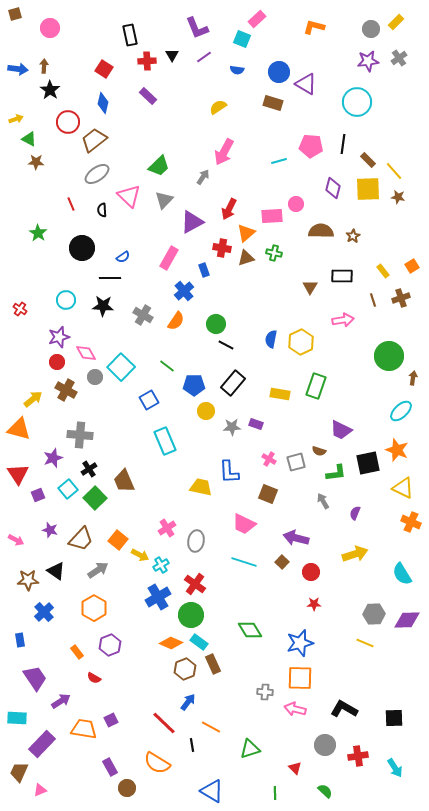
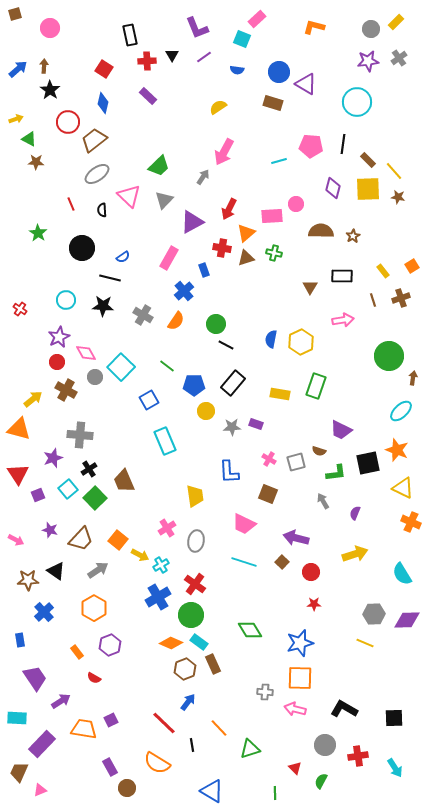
blue arrow at (18, 69): rotated 48 degrees counterclockwise
black line at (110, 278): rotated 15 degrees clockwise
purple star at (59, 337): rotated 10 degrees counterclockwise
yellow trapezoid at (201, 487): moved 6 px left, 9 px down; rotated 70 degrees clockwise
orange line at (211, 727): moved 8 px right, 1 px down; rotated 18 degrees clockwise
green semicircle at (325, 791): moved 4 px left, 10 px up; rotated 105 degrees counterclockwise
